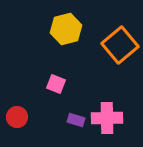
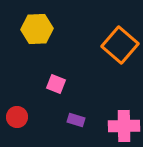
yellow hexagon: moved 29 px left; rotated 12 degrees clockwise
orange square: rotated 9 degrees counterclockwise
pink cross: moved 17 px right, 8 px down
